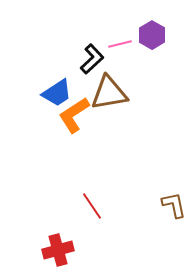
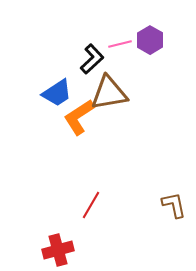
purple hexagon: moved 2 px left, 5 px down
orange L-shape: moved 5 px right, 2 px down
red line: moved 1 px left, 1 px up; rotated 64 degrees clockwise
